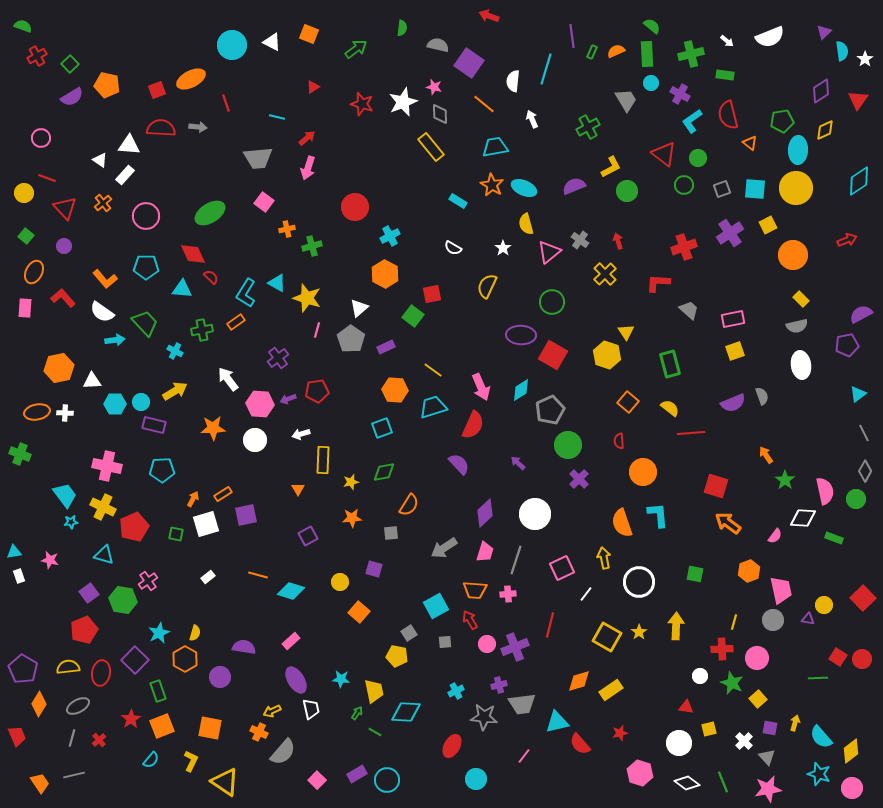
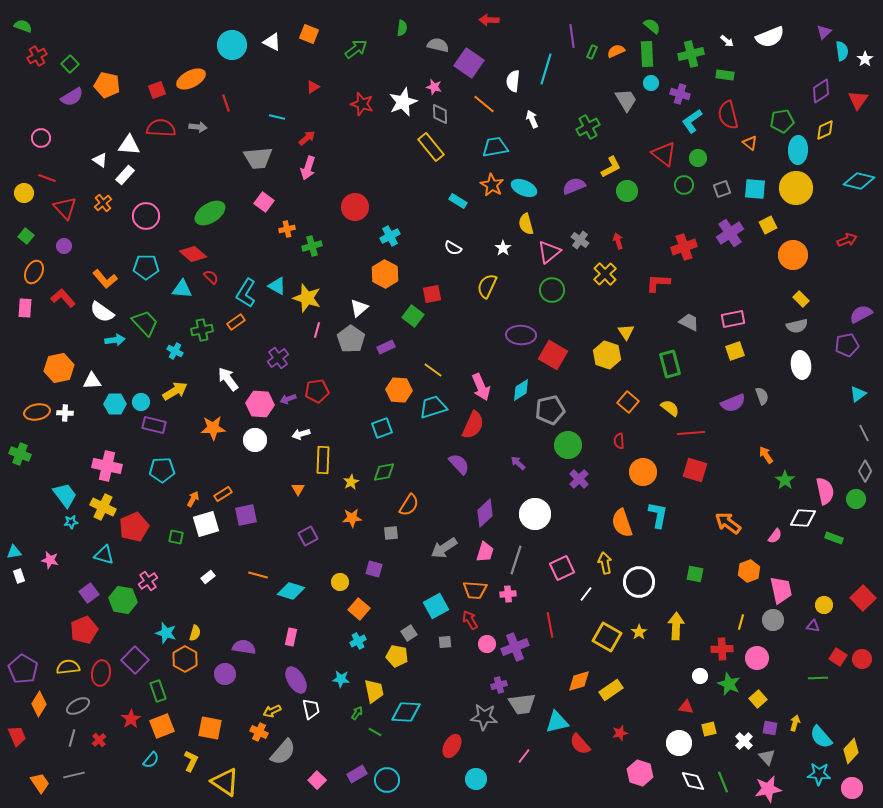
red arrow at (489, 16): moved 4 px down; rotated 18 degrees counterclockwise
purple cross at (680, 94): rotated 12 degrees counterclockwise
cyan diamond at (859, 181): rotated 48 degrees clockwise
red diamond at (193, 254): rotated 24 degrees counterclockwise
cyan triangle at (277, 283): moved 3 px down
green circle at (552, 302): moved 12 px up
gray trapezoid at (689, 310): moved 12 px down; rotated 15 degrees counterclockwise
orange hexagon at (395, 390): moved 4 px right
gray pentagon at (550, 410): rotated 12 degrees clockwise
yellow star at (351, 482): rotated 14 degrees counterclockwise
red square at (716, 486): moved 21 px left, 16 px up
cyan L-shape at (658, 515): rotated 16 degrees clockwise
green square at (176, 534): moved 3 px down
yellow arrow at (604, 558): moved 1 px right, 5 px down
orange square at (359, 612): moved 3 px up
purple triangle at (808, 619): moved 5 px right, 7 px down
yellow line at (734, 622): moved 7 px right
red line at (550, 625): rotated 25 degrees counterclockwise
cyan star at (159, 633): moved 7 px right; rotated 30 degrees counterclockwise
pink rectangle at (291, 641): moved 4 px up; rotated 36 degrees counterclockwise
purple circle at (220, 677): moved 5 px right, 3 px up
green star at (732, 683): moved 3 px left, 1 px down
cyan cross at (456, 691): moved 98 px left, 50 px up
yellow diamond at (851, 751): rotated 10 degrees counterclockwise
cyan star at (819, 774): rotated 15 degrees counterclockwise
white diamond at (687, 783): moved 6 px right, 2 px up; rotated 30 degrees clockwise
